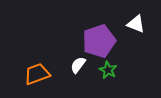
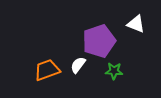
green star: moved 6 px right, 1 px down; rotated 24 degrees counterclockwise
orange trapezoid: moved 10 px right, 4 px up
